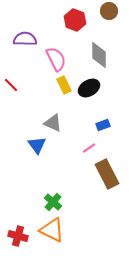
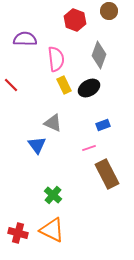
gray diamond: rotated 20 degrees clockwise
pink semicircle: rotated 20 degrees clockwise
pink line: rotated 16 degrees clockwise
green cross: moved 7 px up
red cross: moved 3 px up
